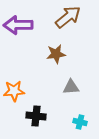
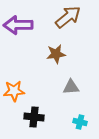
black cross: moved 2 px left, 1 px down
